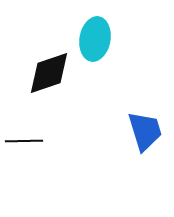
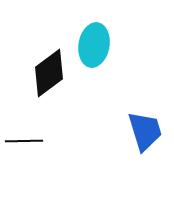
cyan ellipse: moved 1 px left, 6 px down
black diamond: rotated 18 degrees counterclockwise
